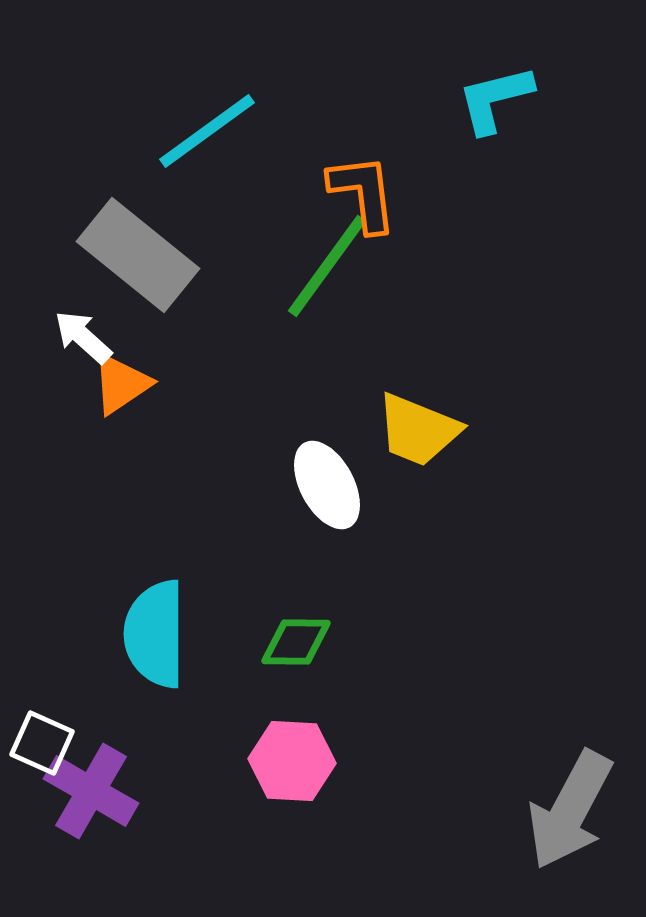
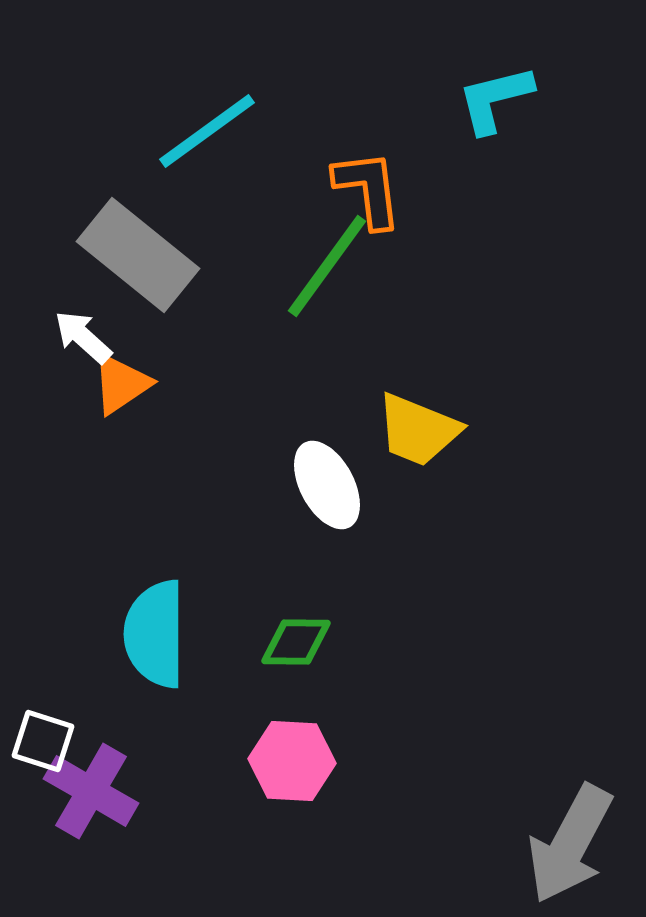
orange L-shape: moved 5 px right, 4 px up
white square: moved 1 px right, 2 px up; rotated 6 degrees counterclockwise
gray arrow: moved 34 px down
